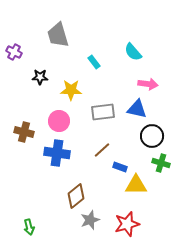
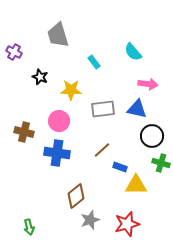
black star: rotated 21 degrees clockwise
gray rectangle: moved 3 px up
